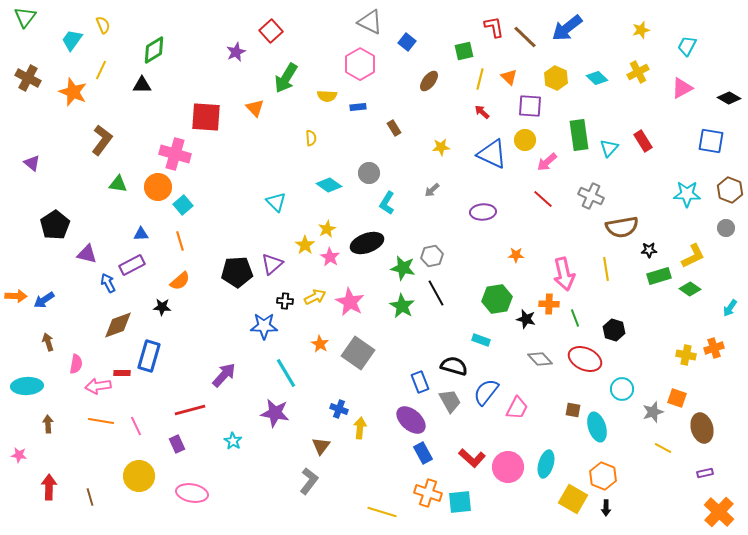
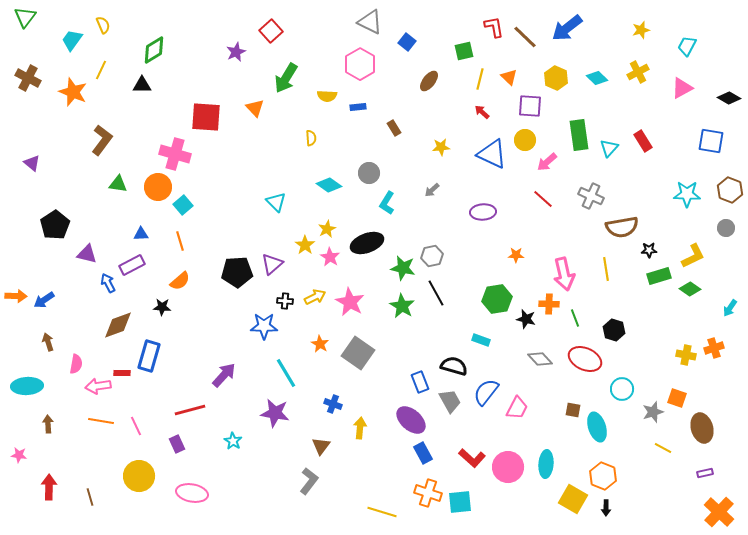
blue cross at (339, 409): moved 6 px left, 5 px up
cyan ellipse at (546, 464): rotated 12 degrees counterclockwise
